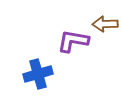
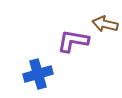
brown arrow: rotated 15 degrees clockwise
